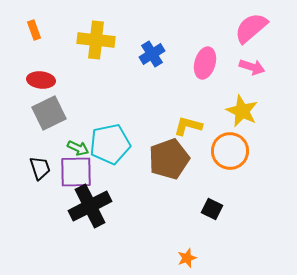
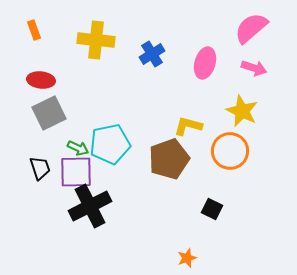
pink arrow: moved 2 px right, 1 px down
